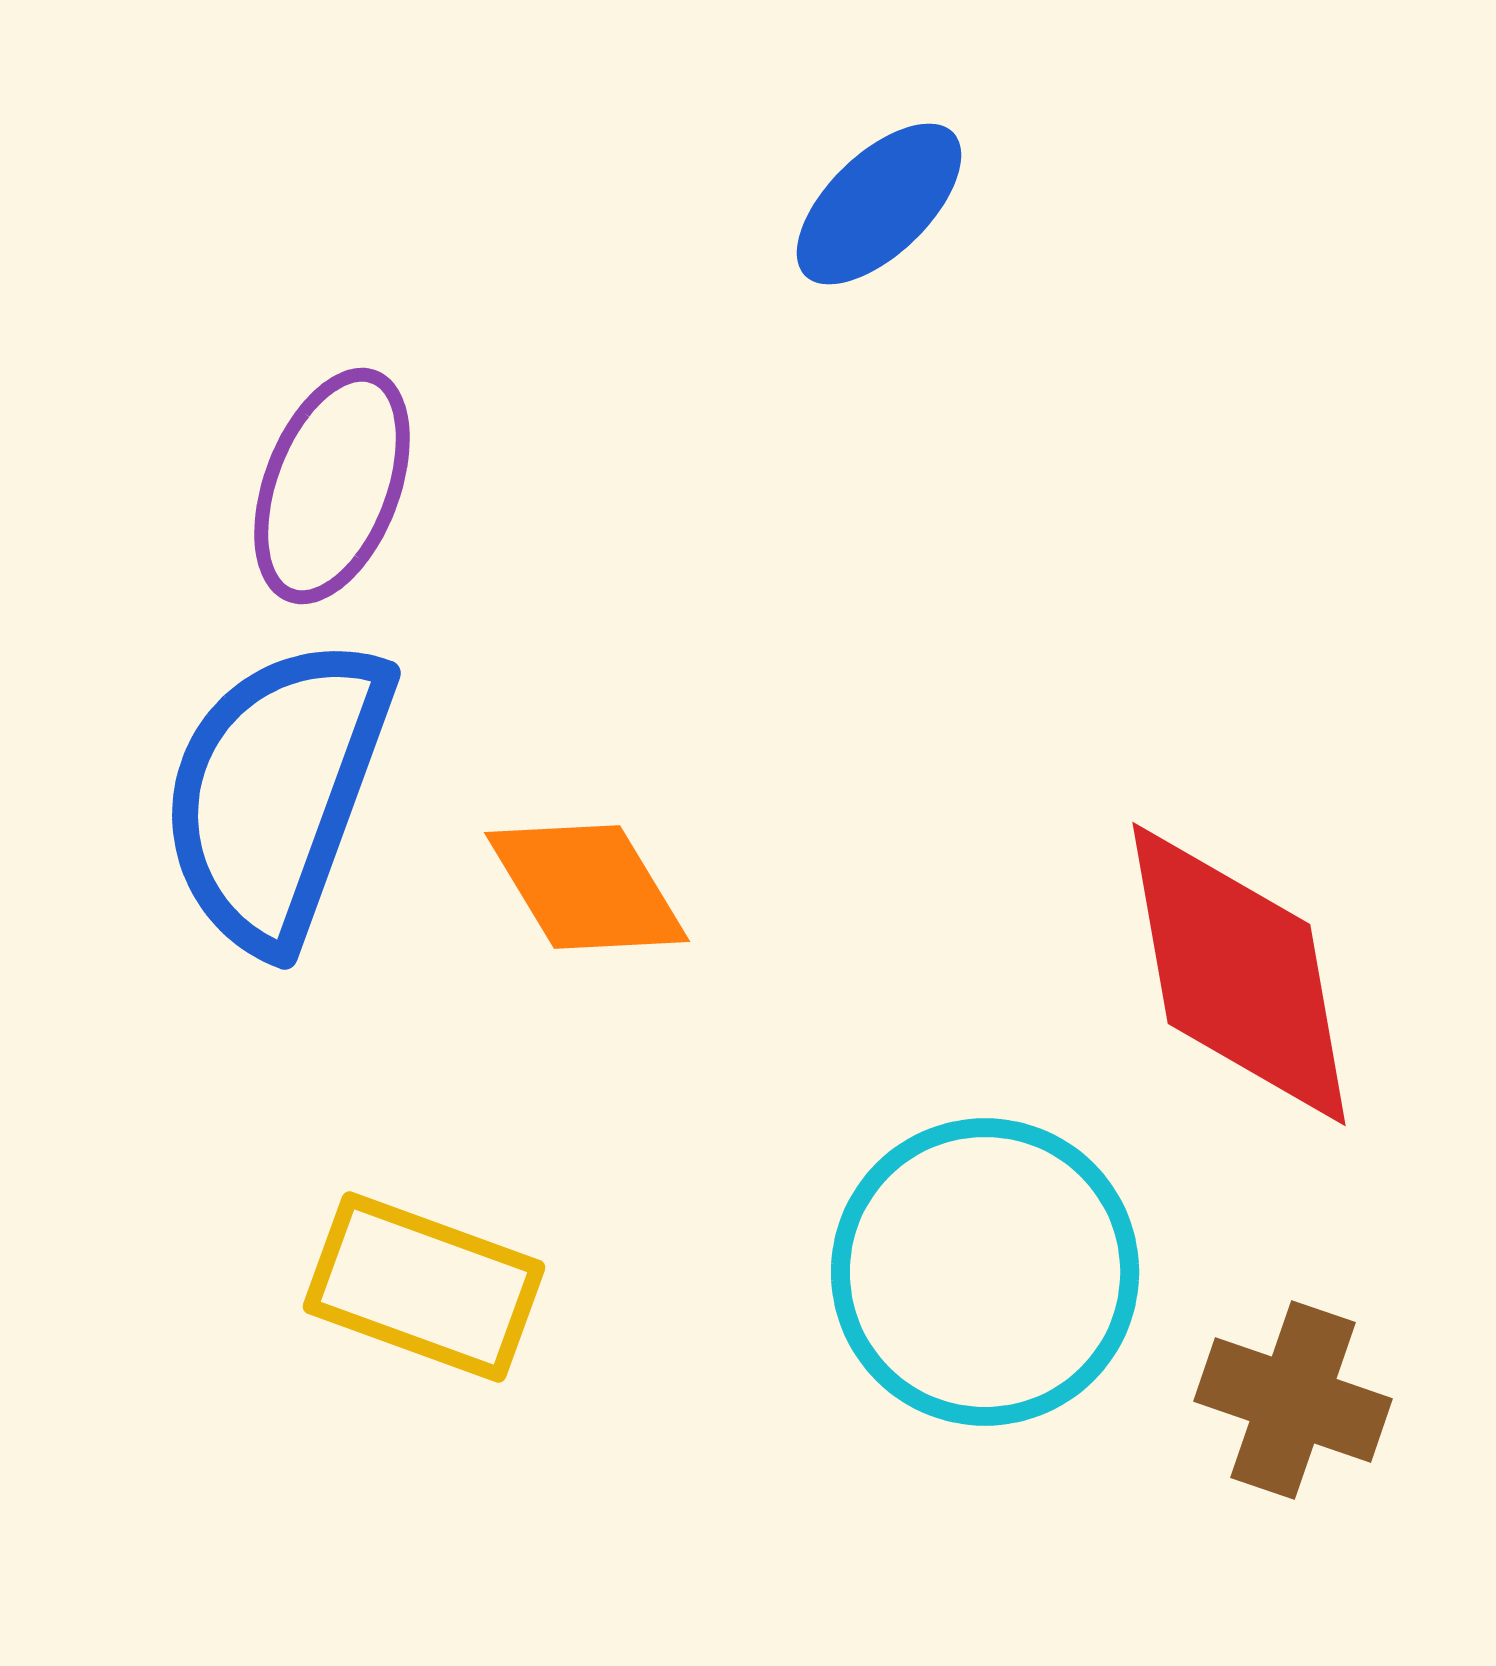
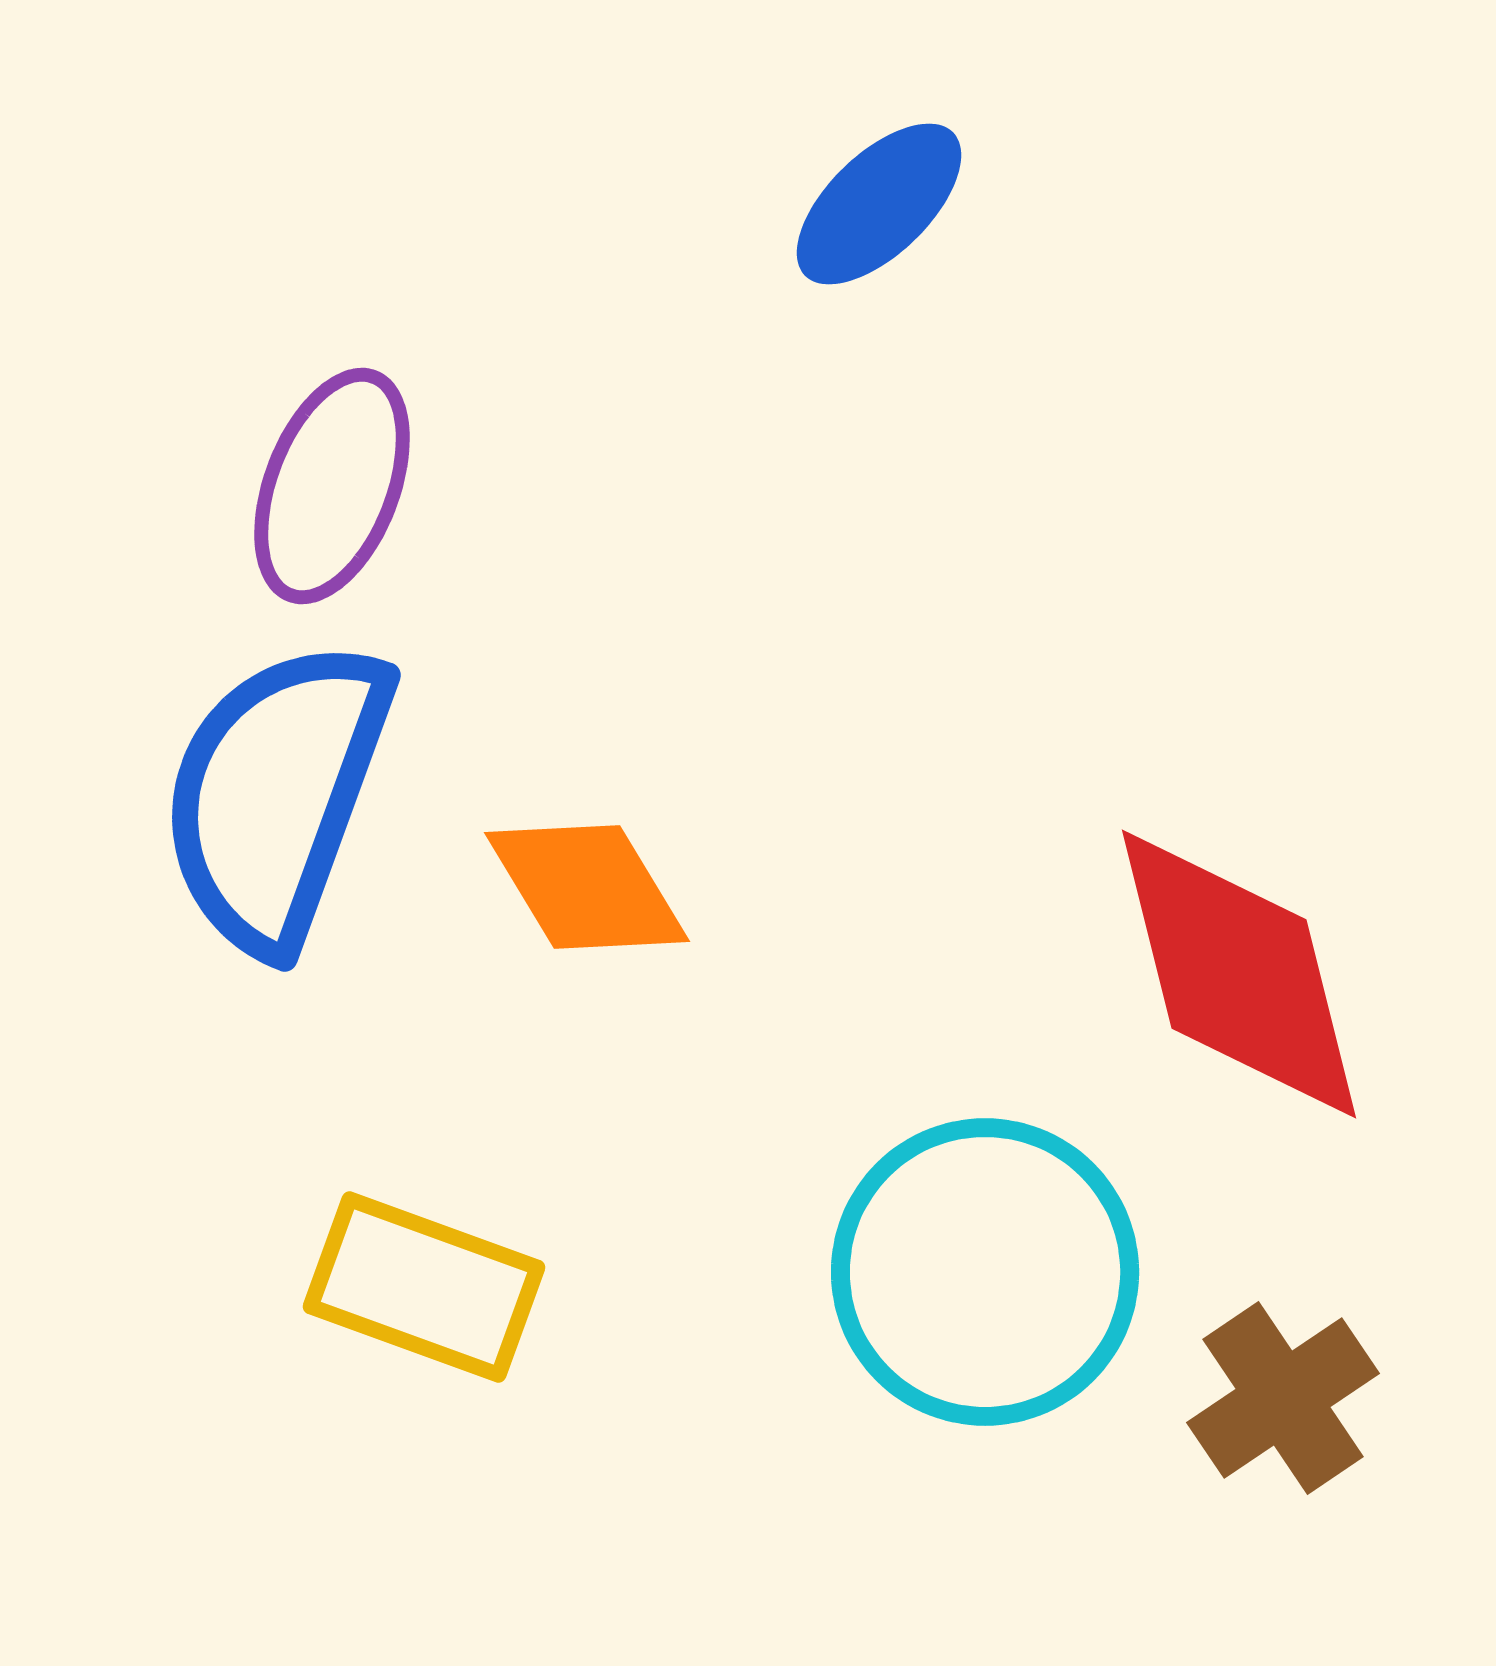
blue semicircle: moved 2 px down
red diamond: rotated 4 degrees counterclockwise
brown cross: moved 10 px left, 2 px up; rotated 37 degrees clockwise
